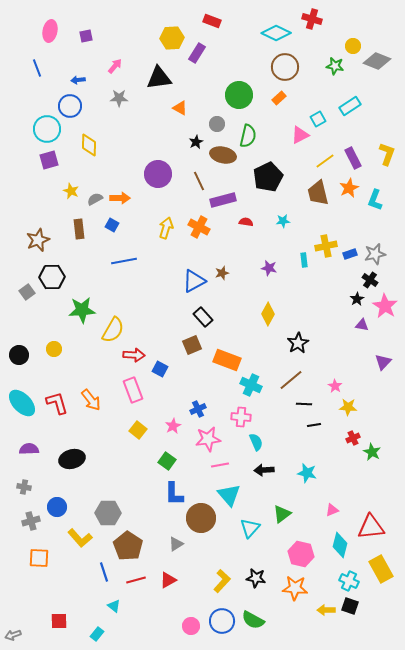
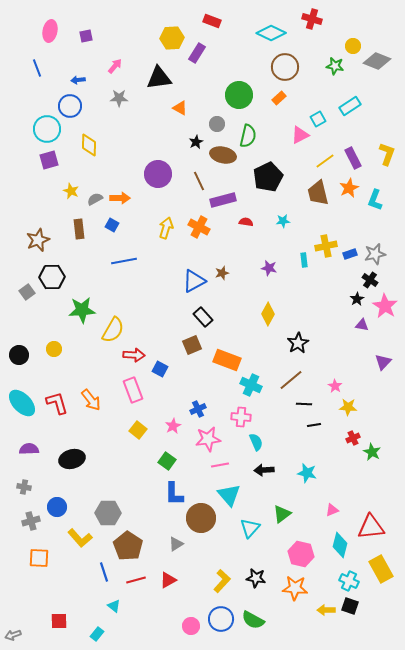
cyan diamond at (276, 33): moved 5 px left
blue circle at (222, 621): moved 1 px left, 2 px up
